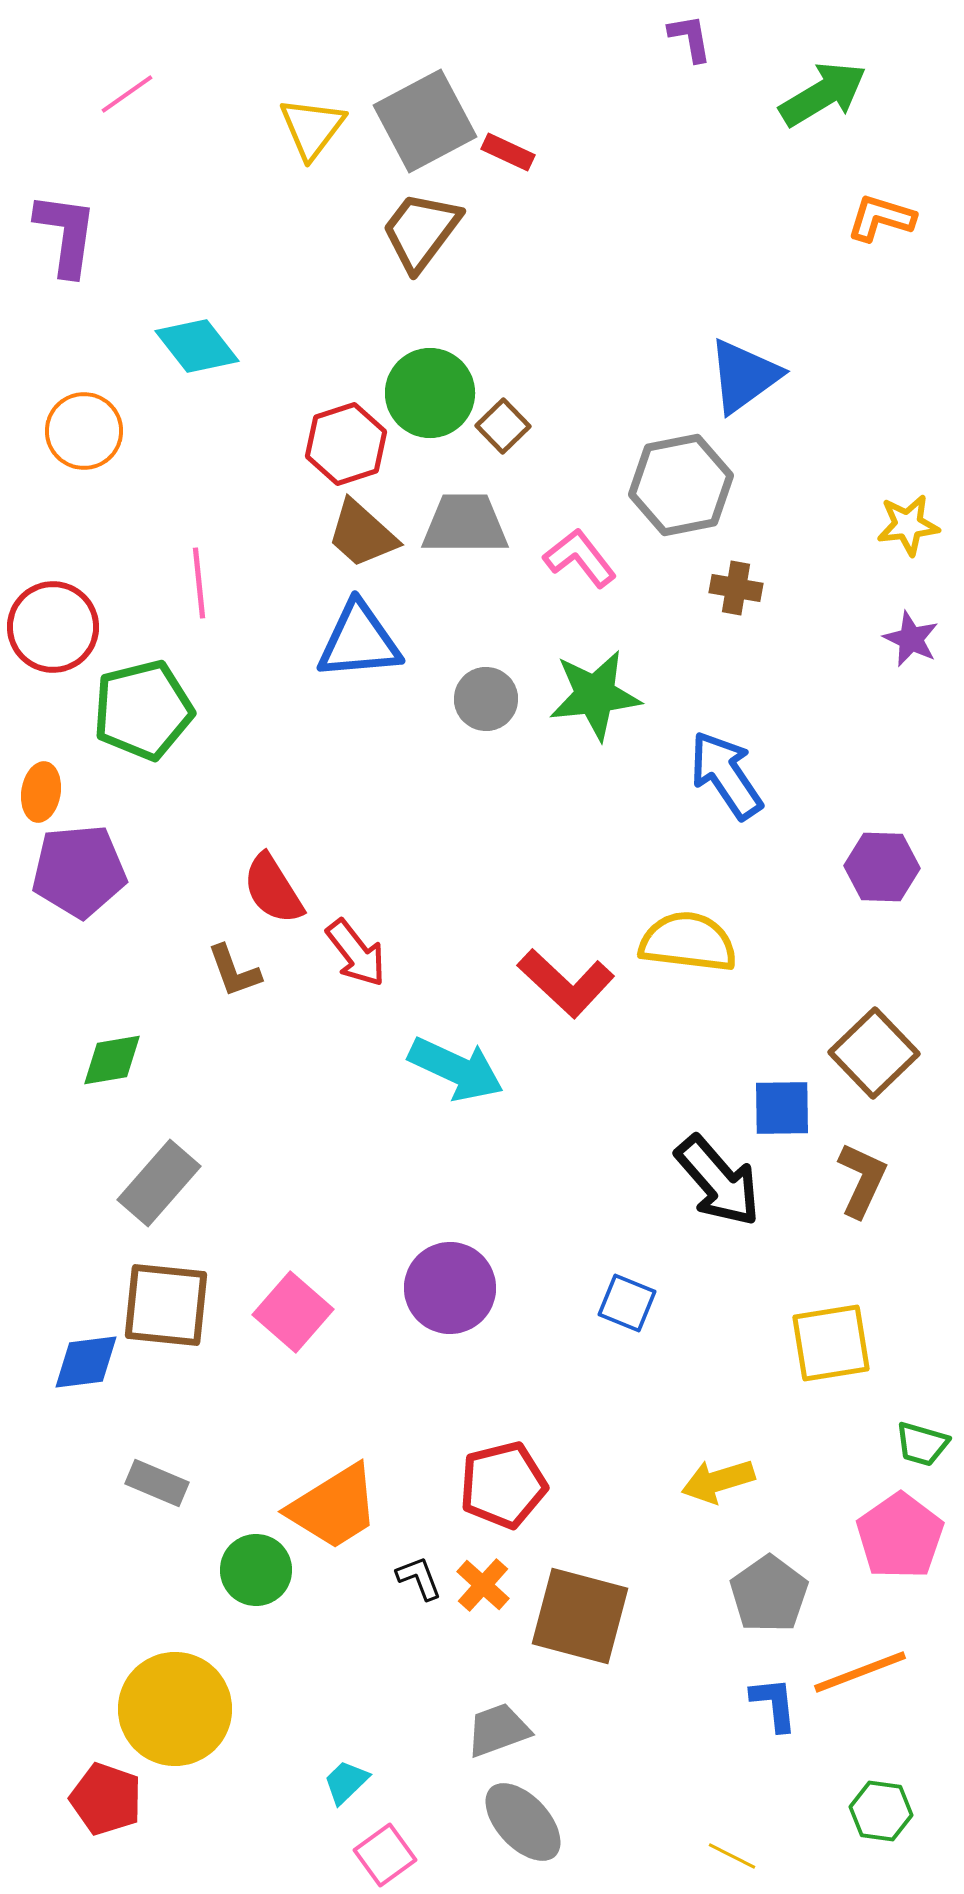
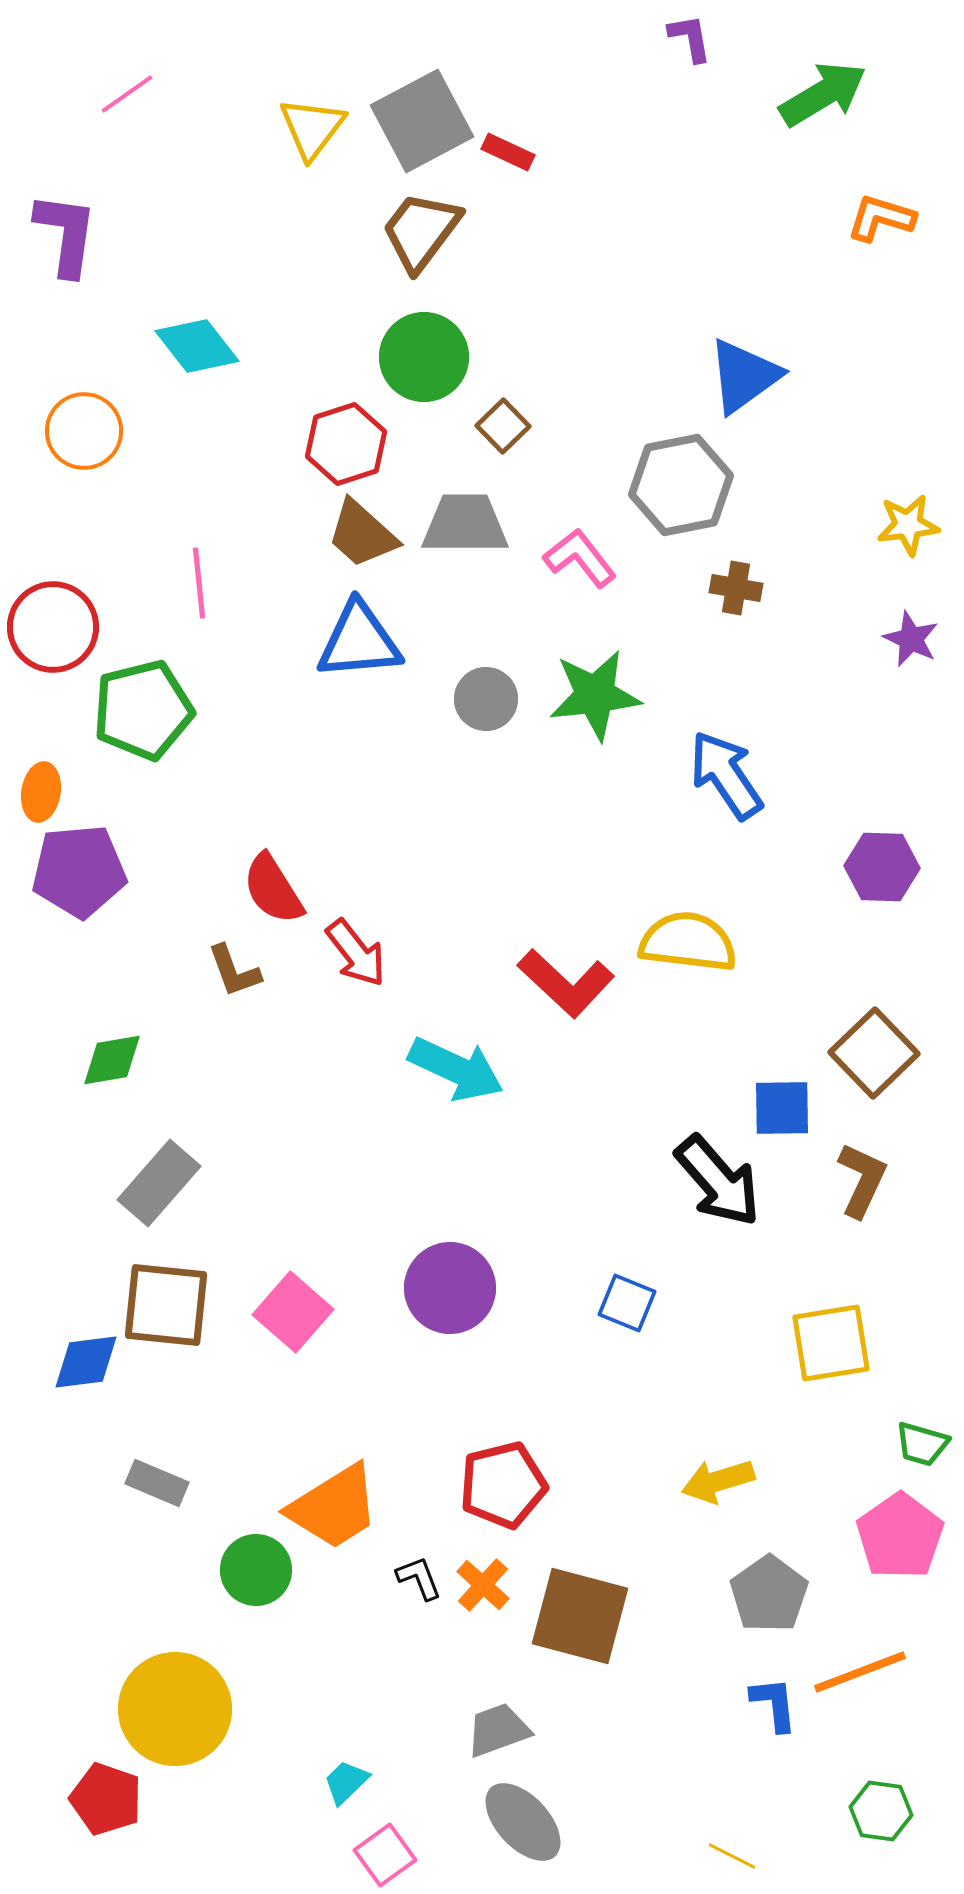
gray square at (425, 121): moved 3 px left
green circle at (430, 393): moved 6 px left, 36 px up
